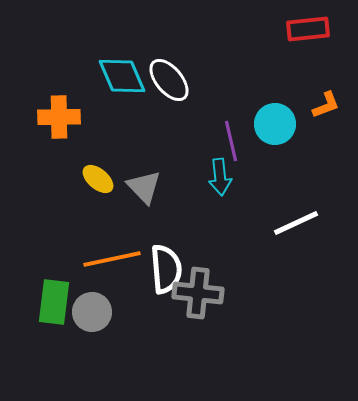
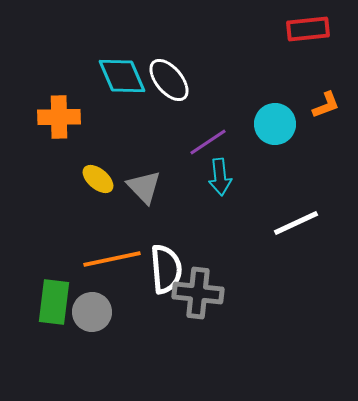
purple line: moved 23 px left, 1 px down; rotated 69 degrees clockwise
